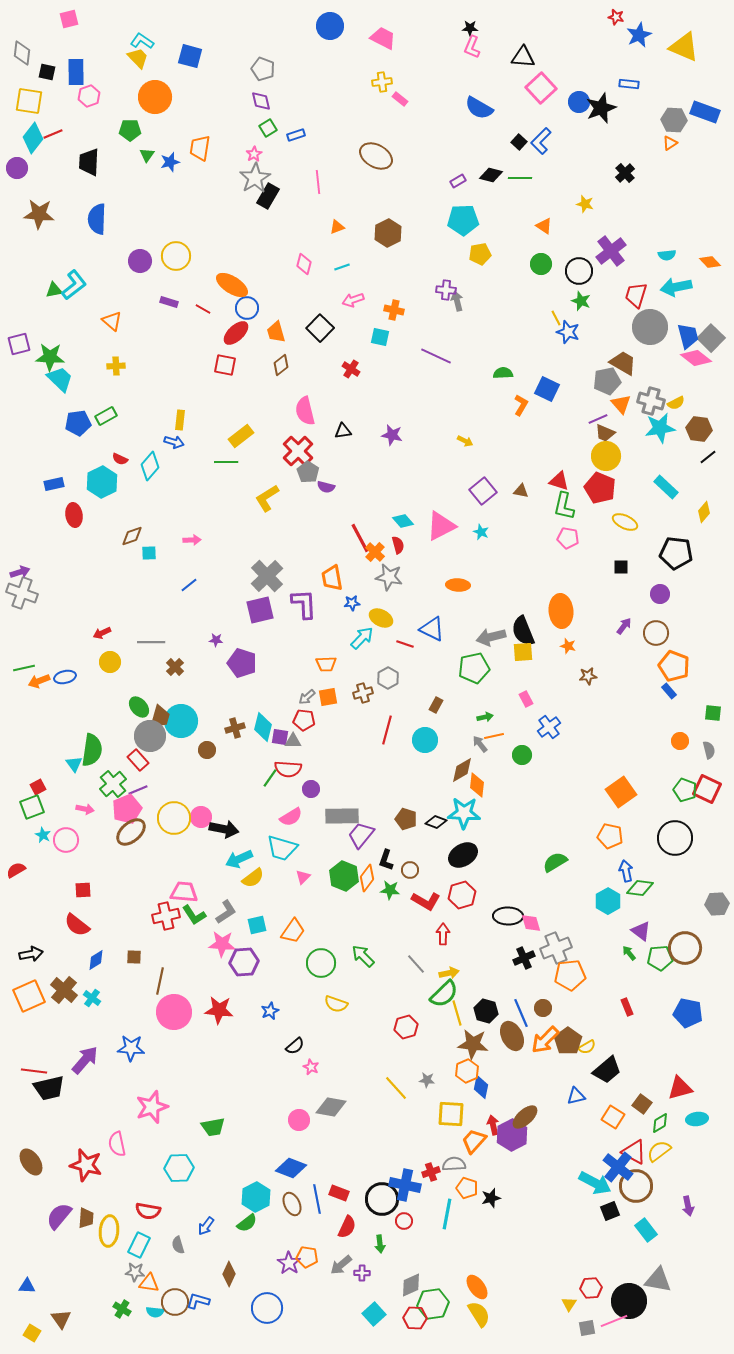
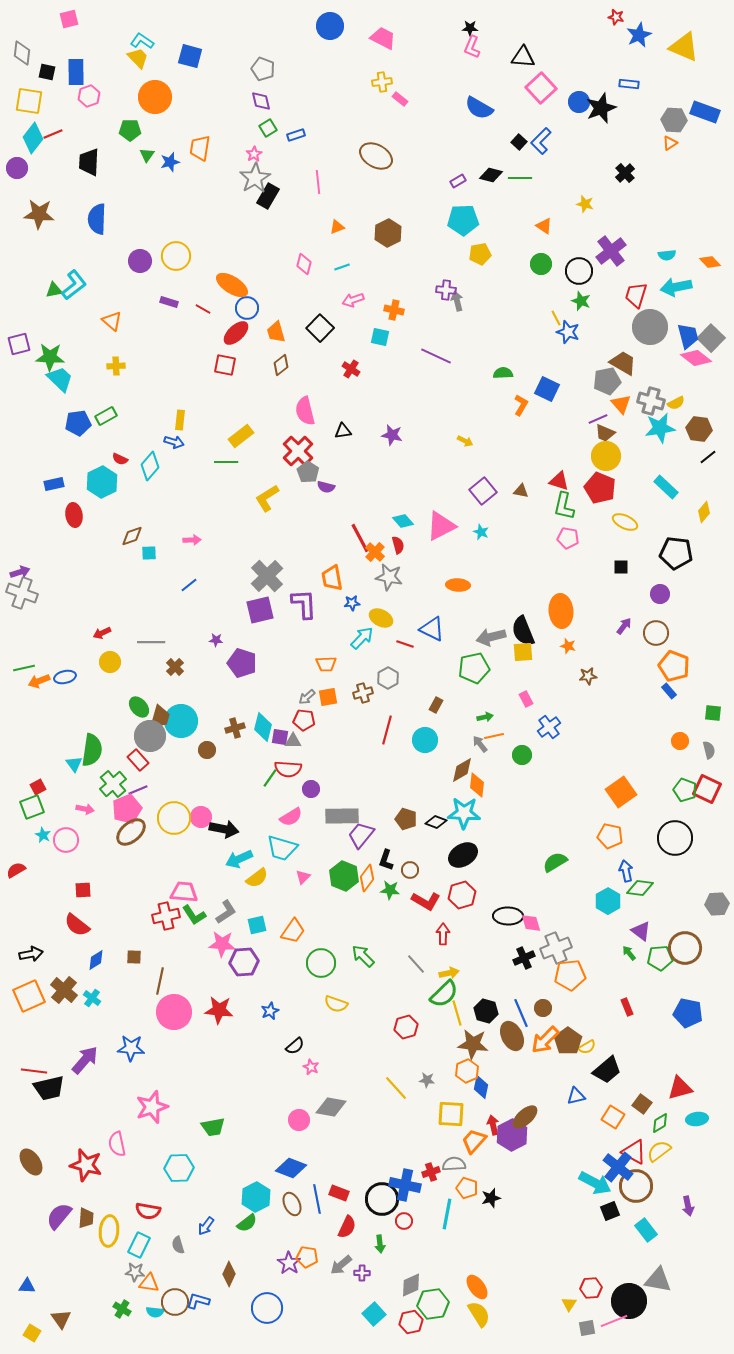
yellow semicircle at (253, 878): moved 4 px right
red hexagon at (415, 1318): moved 4 px left, 4 px down; rotated 15 degrees counterclockwise
